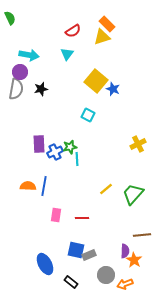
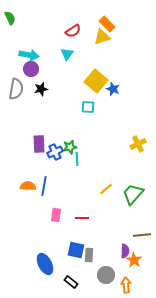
purple circle: moved 11 px right, 3 px up
cyan square: moved 8 px up; rotated 24 degrees counterclockwise
gray rectangle: rotated 64 degrees counterclockwise
orange arrow: moved 1 px right, 1 px down; rotated 105 degrees clockwise
